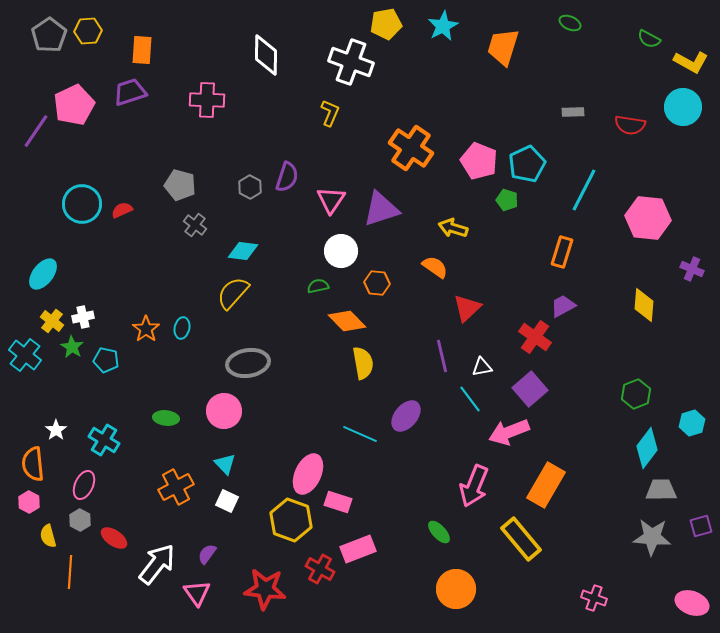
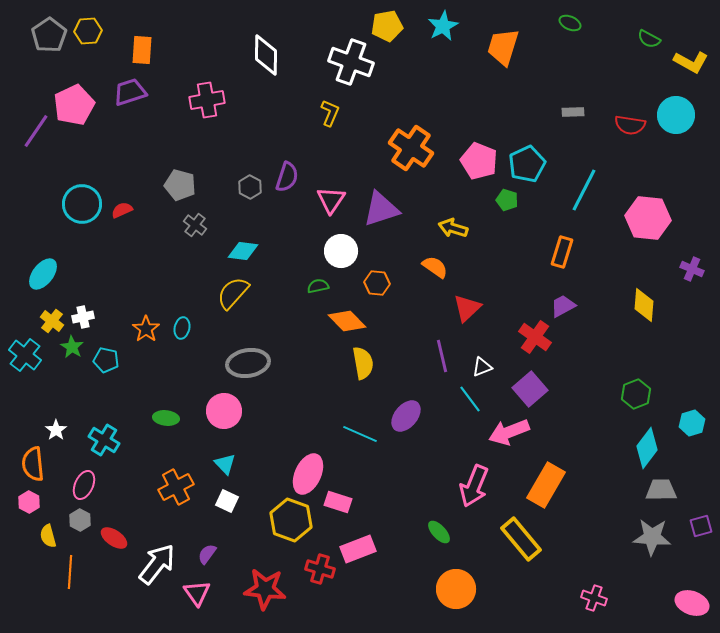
yellow pentagon at (386, 24): moved 1 px right, 2 px down
pink cross at (207, 100): rotated 12 degrees counterclockwise
cyan circle at (683, 107): moved 7 px left, 8 px down
white triangle at (482, 367): rotated 10 degrees counterclockwise
red cross at (320, 569): rotated 12 degrees counterclockwise
